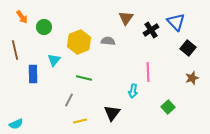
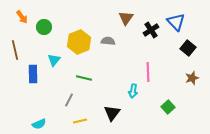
cyan semicircle: moved 23 px right
